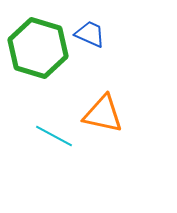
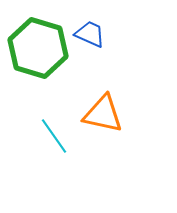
cyan line: rotated 27 degrees clockwise
